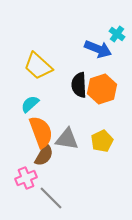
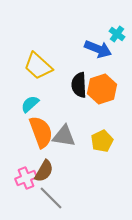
gray triangle: moved 3 px left, 3 px up
brown semicircle: moved 16 px down
